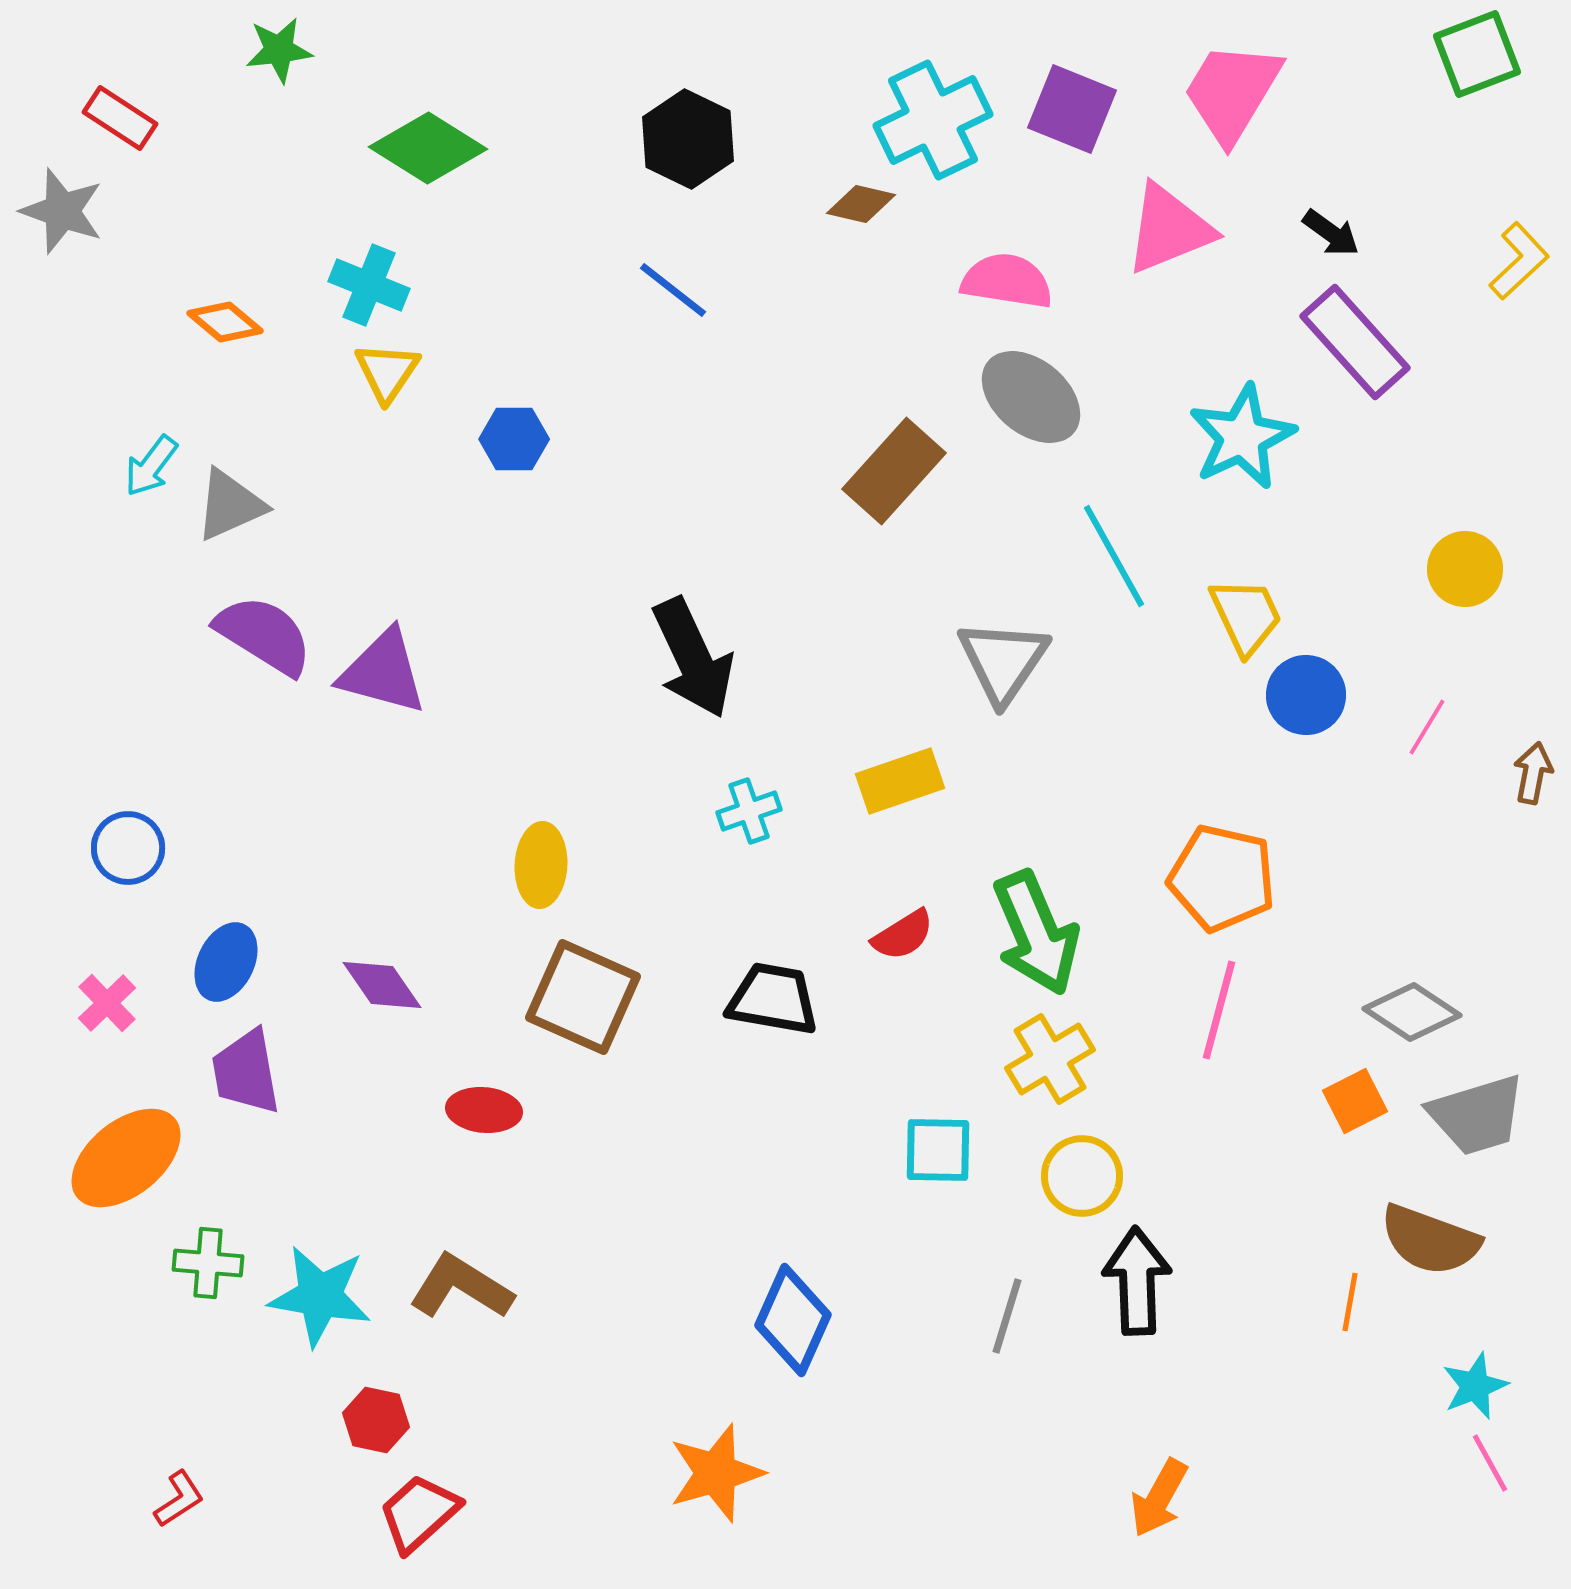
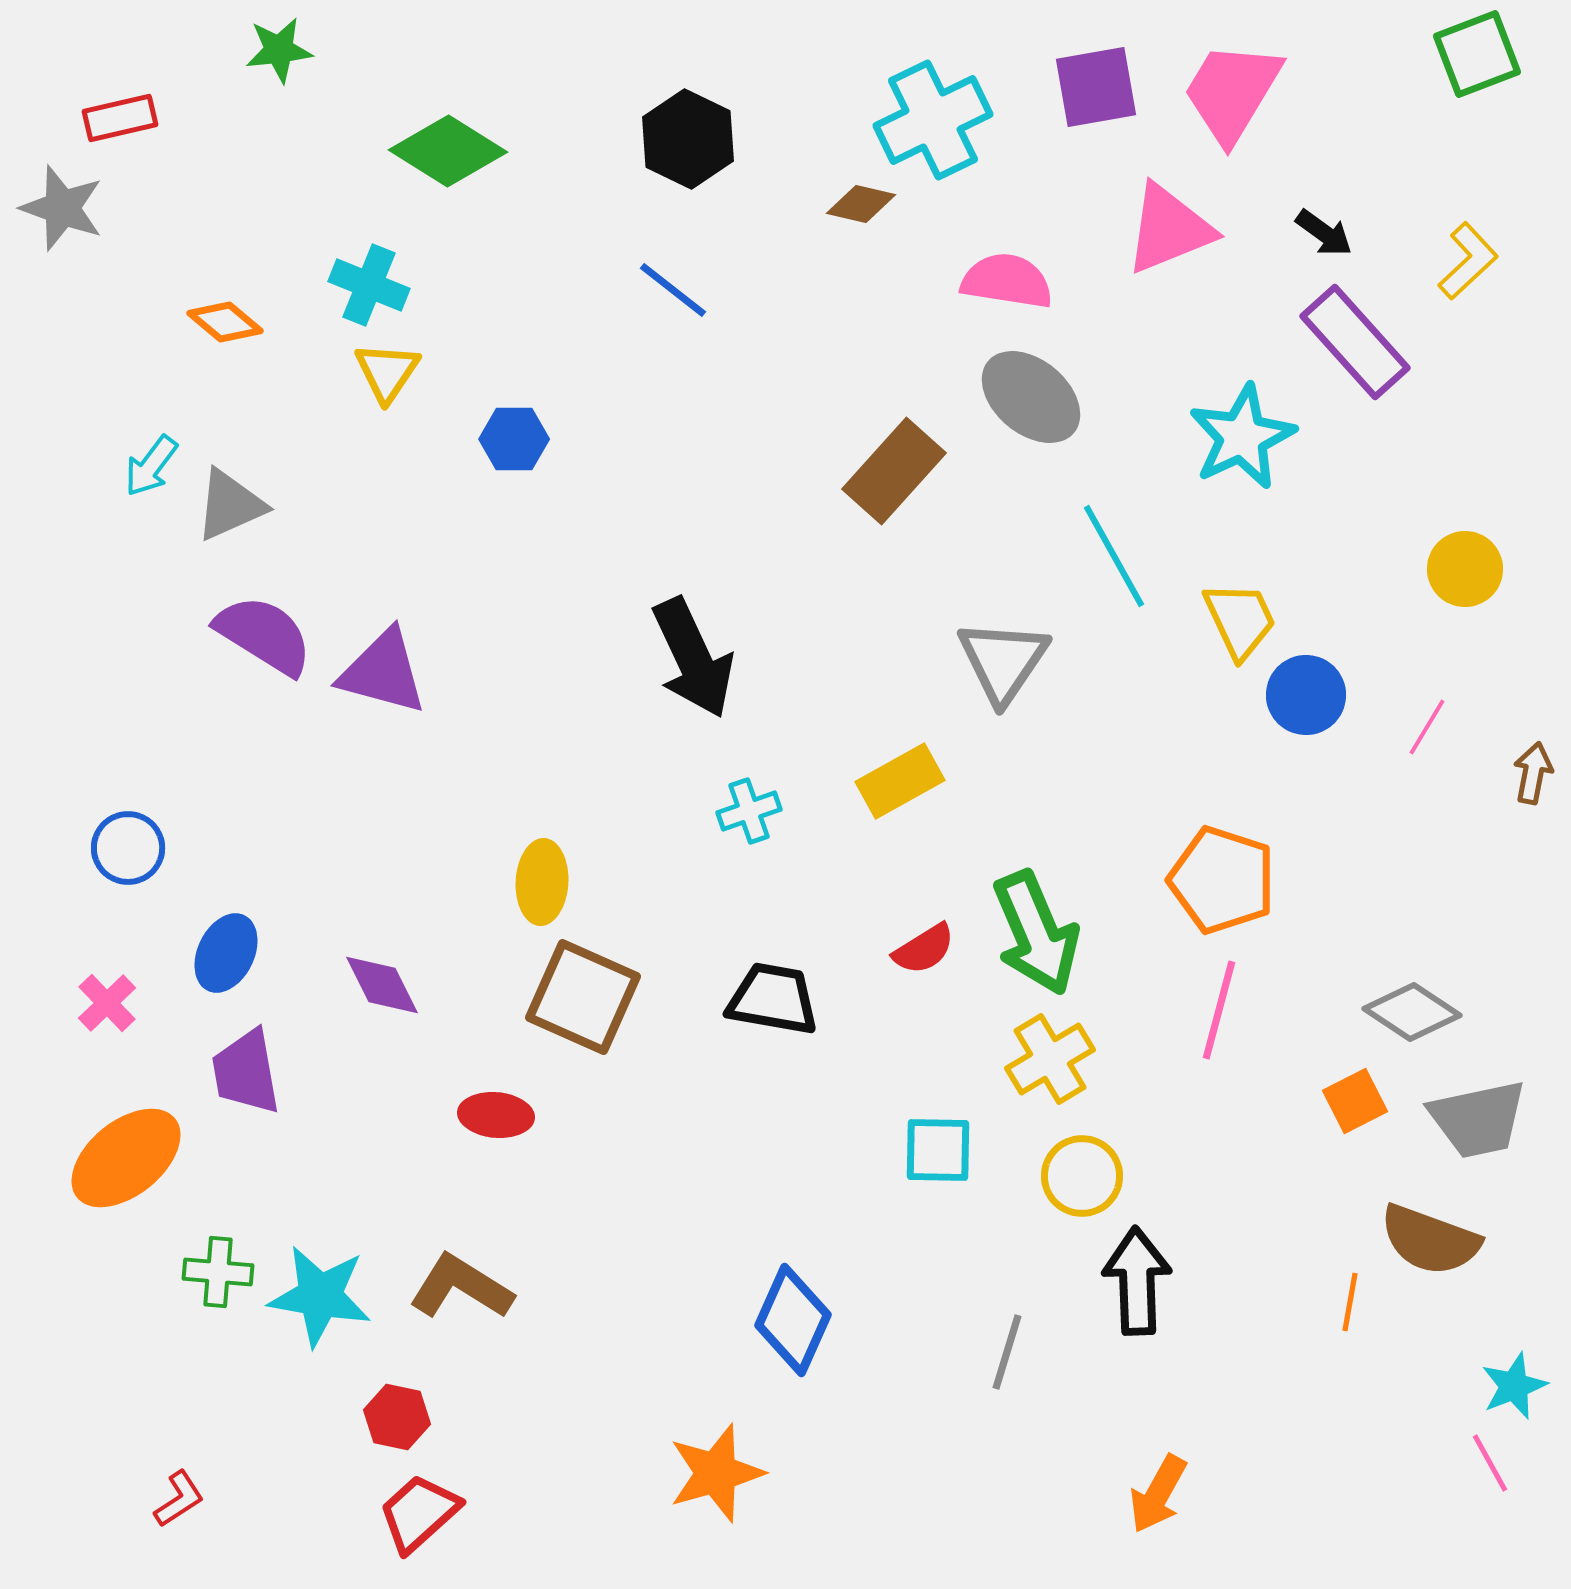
purple square at (1072, 109): moved 24 px right, 22 px up; rotated 32 degrees counterclockwise
red rectangle at (120, 118): rotated 46 degrees counterclockwise
green diamond at (428, 148): moved 20 px right, 3 px down
gray star at (62, 211): moved 3 px up
black arrow at (1331, 233): moved 7 px left
yellow L-shape at (1519, 261): moved 51 px left
yellow trapezoid at (1246, 616): moved 6 px left, 4 px down
yellow rectangle at (900, 781): rotated 10 degrees counterclockwise
yellow ellipse at (541, 865): moved 1 px right, 17 px down
orange pentagon at (1222, 878): moved 2 px down; rotated 5 degrees clockwise
red semicircle at (903, 935): moved 21 px right, 14 px down
blue ellipse at (226, 962): moved 9 px up
purple diamond at (382, 985): rotated 8 degrees clockwise
red ellipse at (484, 1110): moved 12 px right, 5 px down
gray trapezoid at (1477, 1115): moved 1 px right, 4 px down; rotated 5 degrees clockwise
green cross at (208, 1263): moved 10 px right, 9 px down
gray line at (1007, 1316): moved 36 px down
cyan star at (1475, 1386): moved 39 px right
red hexagon at (376, 1420): moved 21 px right, 3 px up
orange arrow at (1159, 1498): moved 1 px left, 4 px up
